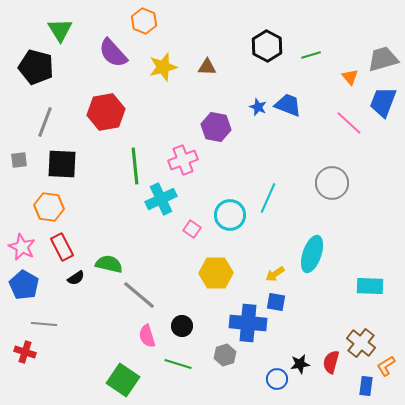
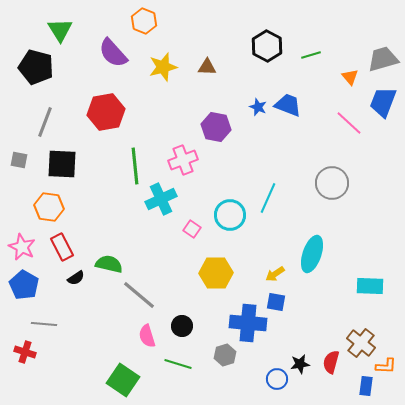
gray square at (19, 160): rotated 18 degrees clockwise
orange L-shape at (386, 366): rotated 145 degrees counterclockwise
